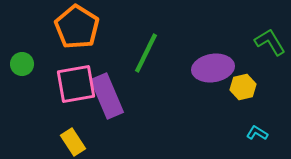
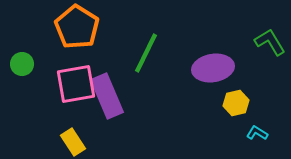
yellow hexagon: moved 7 px left, 16 px down
